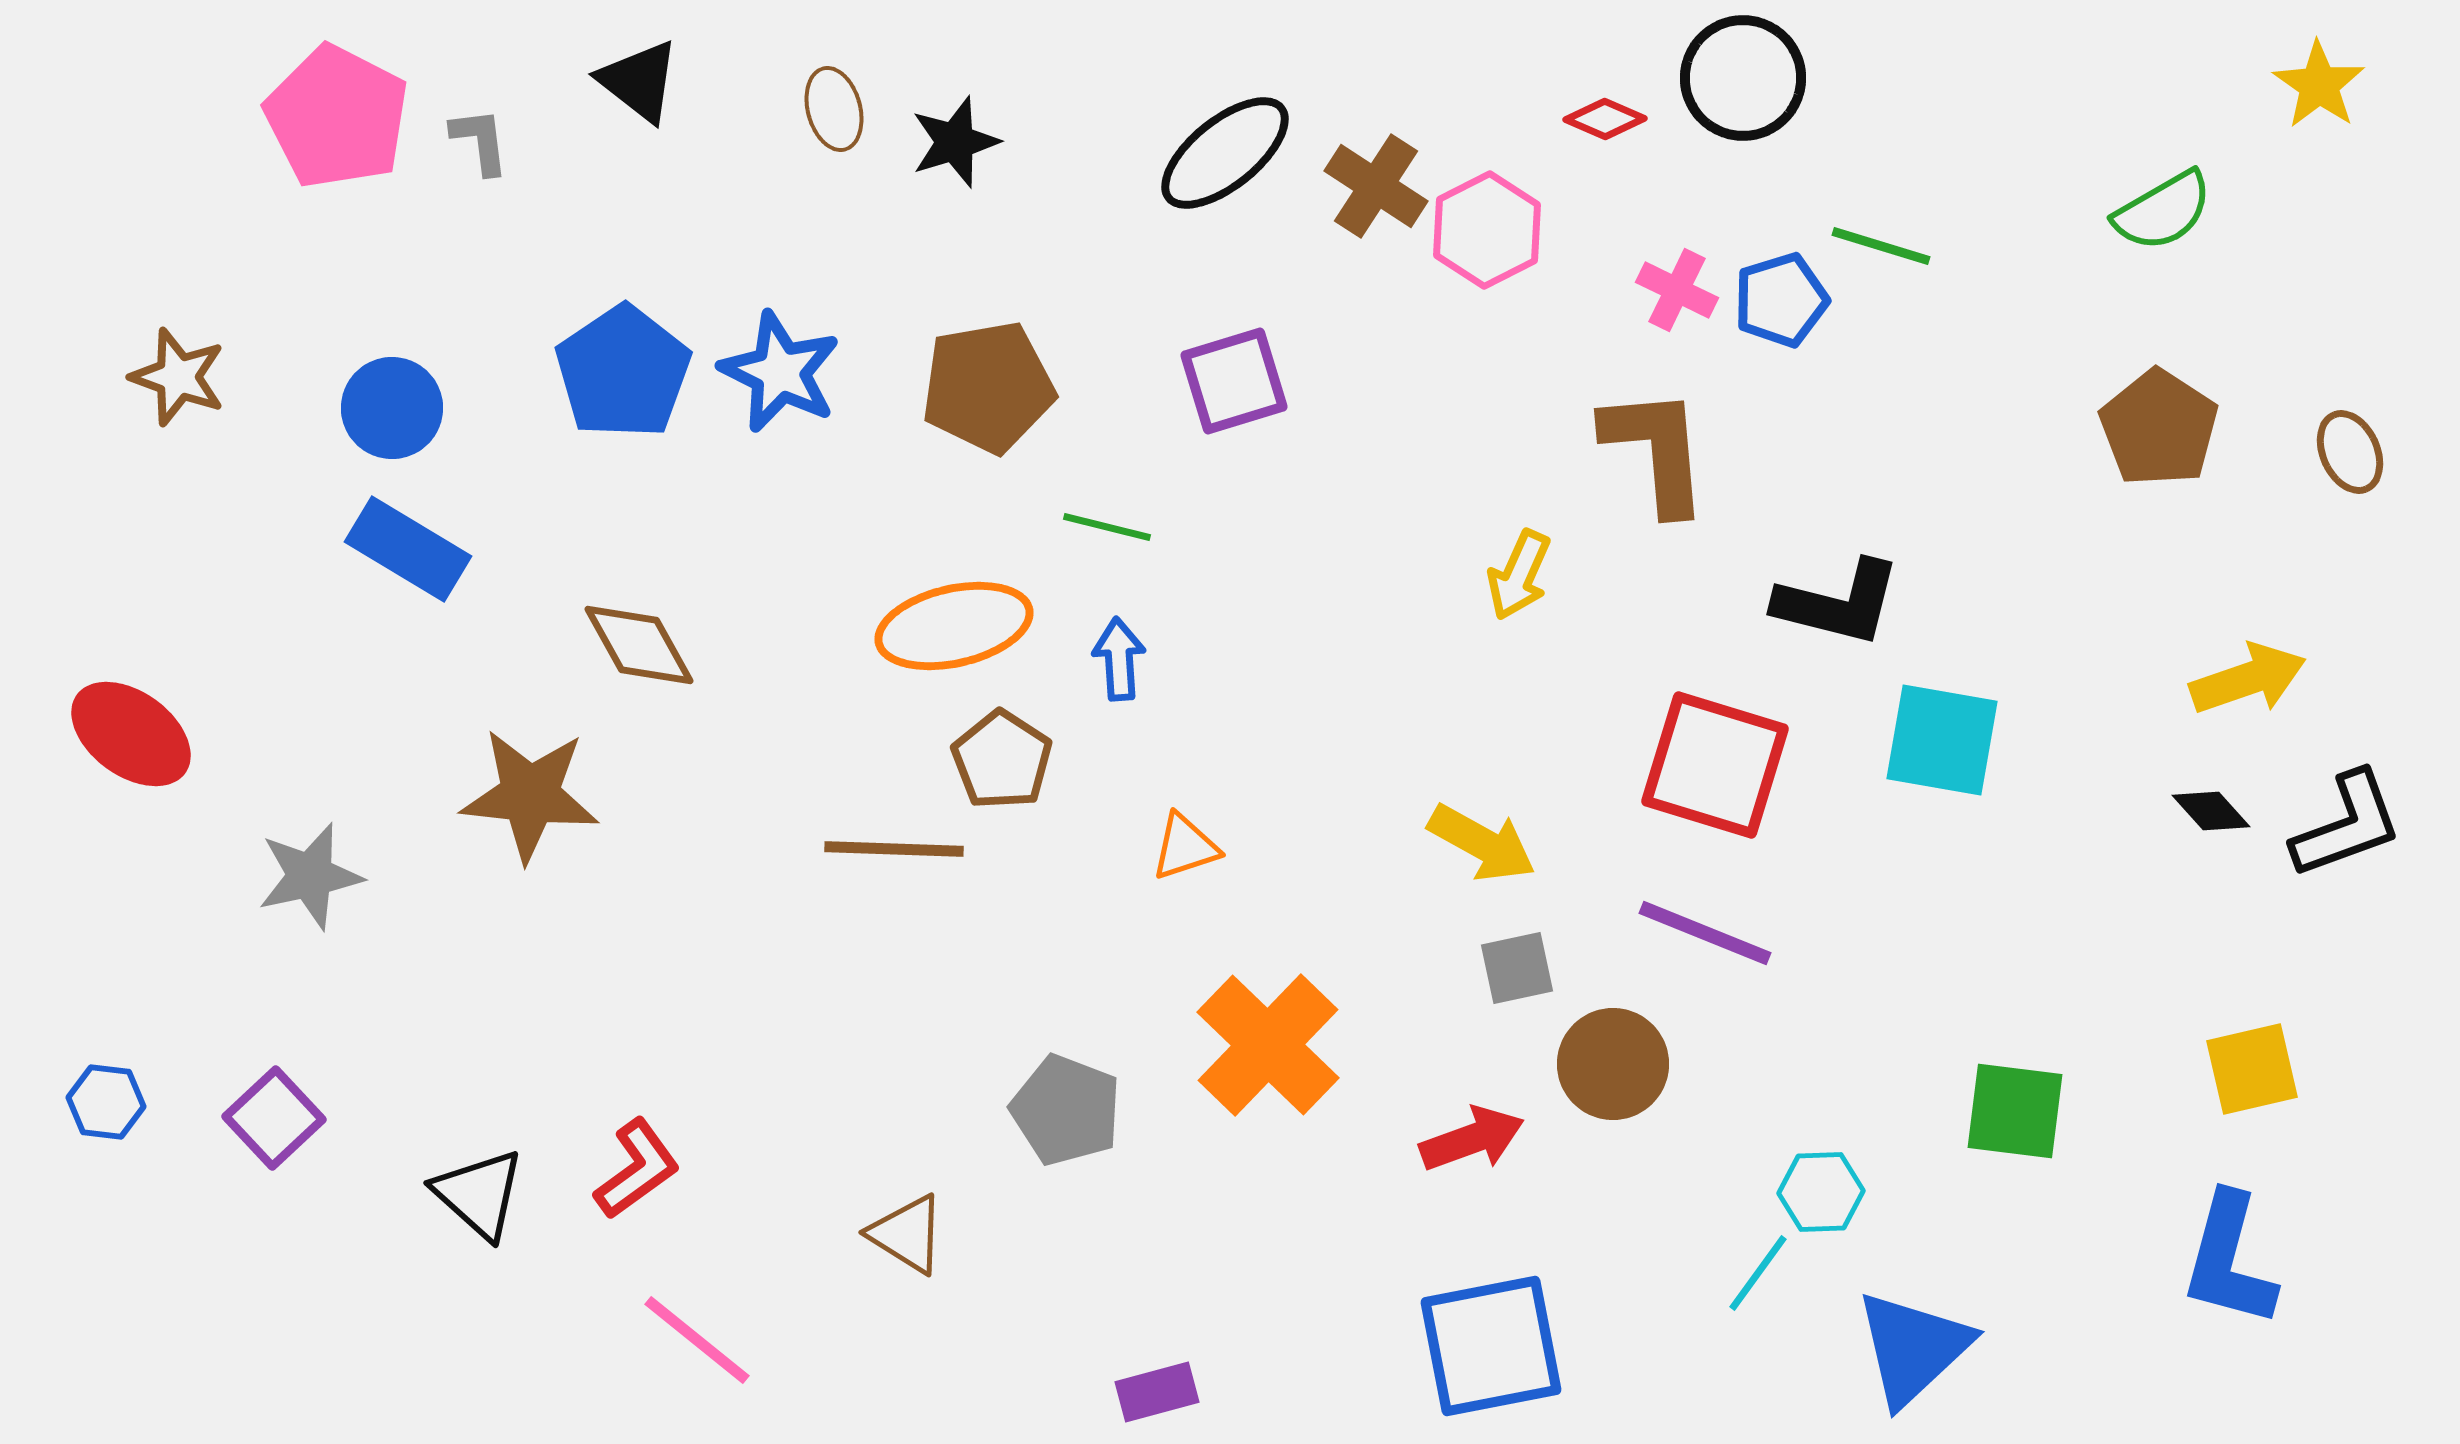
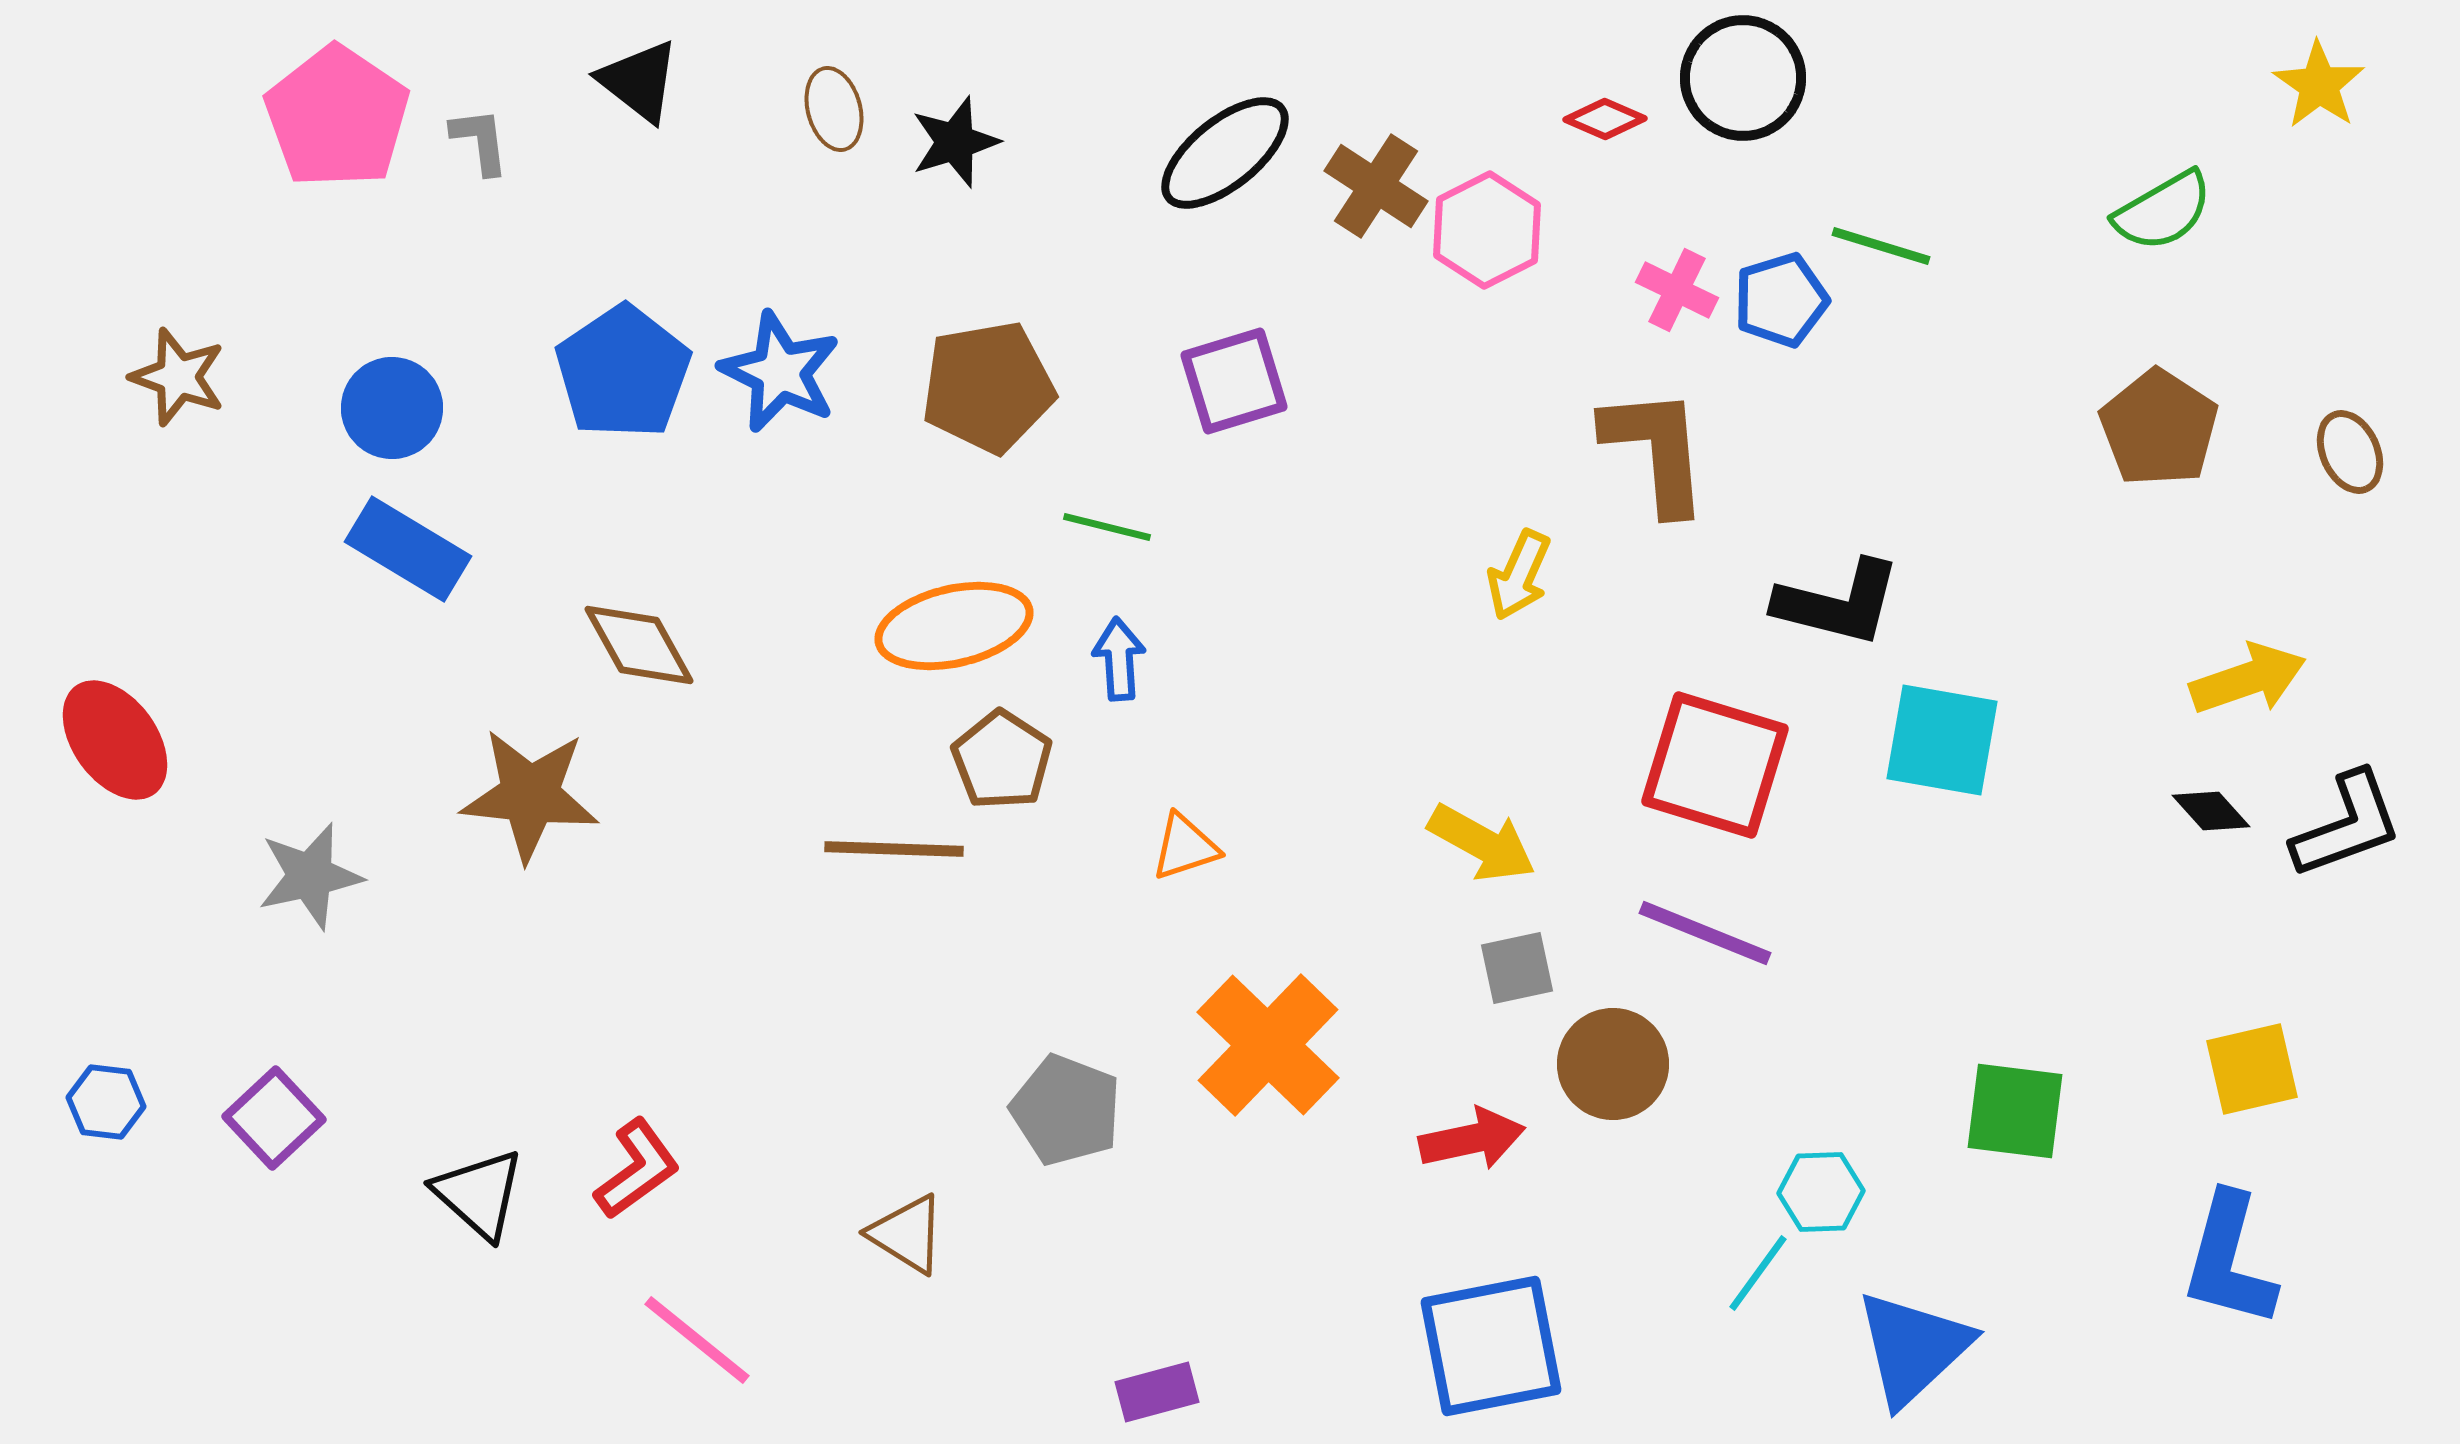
pink pentagon at (337, 117): rotated 7 degrees clockwise
red ellipse at (131, 734): moved 16 px left, 6 px down; rotated 18 degrees clockwise
red arrow at (1472, 1139): rotated 8 degrees clockwise
